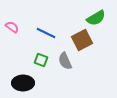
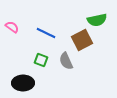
green semicircle: moved 1 px right, 2 px down; rotated 18 degrees clockwise
gray semicircle: moved 1 px right
